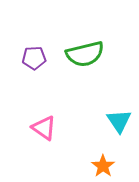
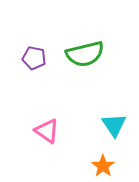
purple pentagon: rotated 15 degrees clockwise
cyan triangle: moved 5 px left, 4 px down
pink triangle: moved 3 px right, 3 px down
